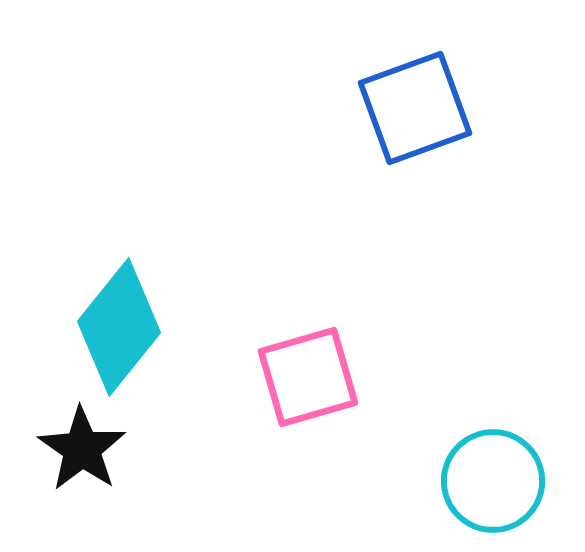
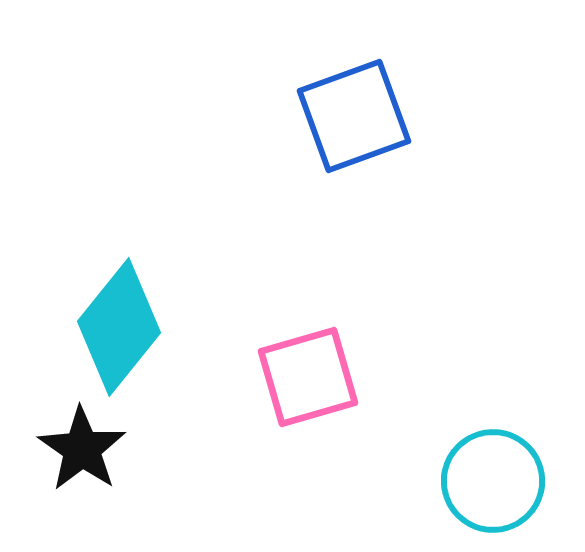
blue square: moved 61 px left, 8 px down
